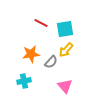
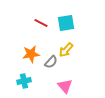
cyan square: moved 1 px right, 6 px up
